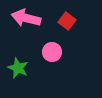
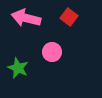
red square: moved 2 px right, 4 px up
